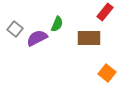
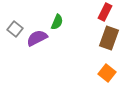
red rectangle: rotated 12 degrees counterclockwise
green semicircle: moved 2 px up
brown rectangle: moved 20 px right; rotated 70 degrees counterclockwise
